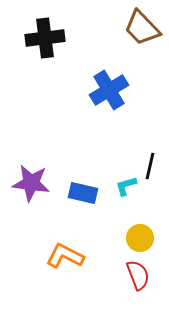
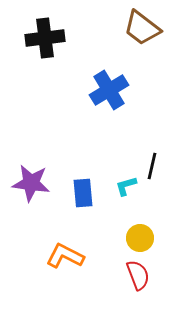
brown trapezoid: rotated 9 degrees counterclockwise
black line: moved 2 px right
blue rectangle: rotated 72 degrees clockwise
